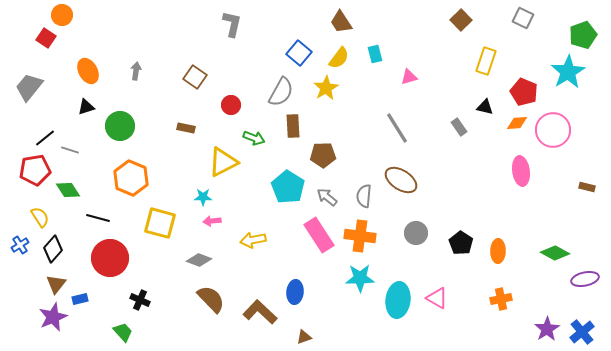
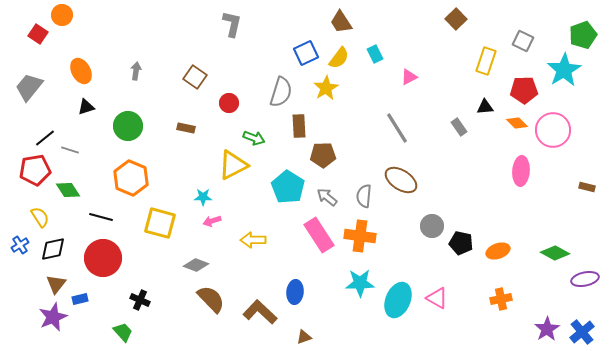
gray square at (523, 18): moved 23 px down
brown square at (461, 20): moved 5 px left, 1 px up
red square at (46, 38): moved 8 px left, 4 px up
blue square at (299, 53): moved 7 px right; rotated 25 degrees clockwise
cyan rectangle at (375, 54): rotated 12 degrees counterclockwise
orange ellipse at (88, 71): moved 7 px left
cyan star at (568, 72): moved 4 px left, 2 px up
pink triangle at (409, 77): rotated 12 degrees counterclockwise
gray semicircle at (281, 92): rotated 12 degrees counterclockwise
red pentagon at (524, 92): moved 2 px up; rotated 24 degrees counterclockwise
red circle at (231, 105): moved 2 px left, 2 px up
black triangle at (485, 107): rotated 18 degrees counterclockwise
orange diamond at (517, 123): rotated 50 degrees clockwise
green circle at (120, 126): moved 8 px right
brown rectangle at (293, 126): moved 6 px right
yellow triangle at (223, 162): moved 10 px right, 3 px down
pink ellipse at (521, 171): rotated 12 degrees clockwise
black line at (98, 218): moved 3 px right, 1 px up
pink arrow at (212, 221): rotated 12 degrees counterclockwise
gray circle at (416, 233): moved 16 px right, 7 px up
yellow arrow at (253, 240): rotated 10 degrees clockwise
black pentagon at (461, 243): rotated 20 degrees counterclockwise
black diamond at (53, 249): rotated 36 degrees clockwise
orange ellipse at (498, 251): rotated 70 degrees clockwise
red circle at (110, 258): moved 7 px left
gray diamond at (199, 260): moved 3 px left, 5 px down
cyan star at (360, 278): moved 5 px down
cyan ellipse at (398, 300): rotated 16 degrees clockwise
